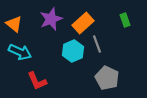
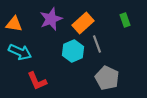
orange triangle: rotated 30 degrees counterclockwise
